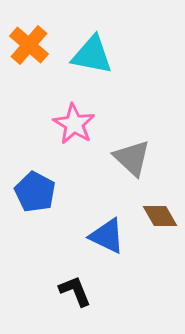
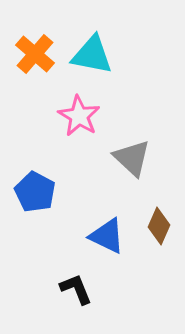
orange cross: moved 6 px right, 9 px down
pink star: moved 5 px right, 8 px up
brown diamond: moved 1 px left, 10 px down; rotated 54 degrees clockwise
black L-shape: moved 1 px right, 2 px up
